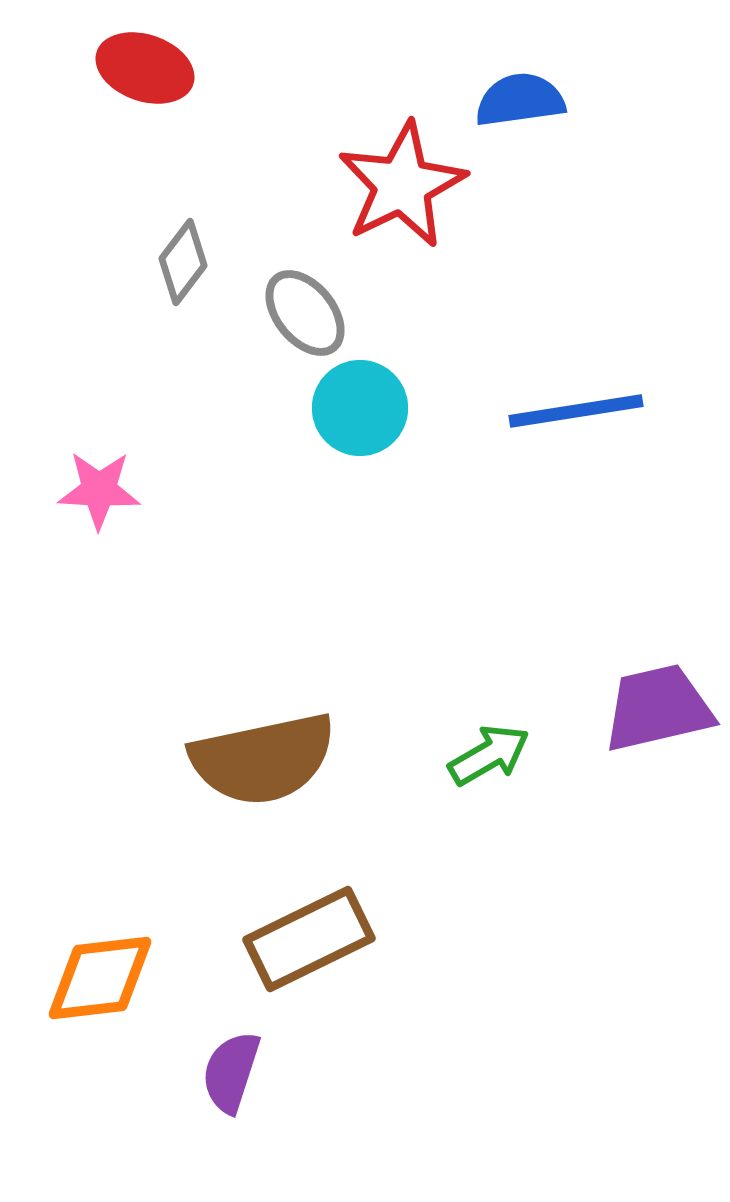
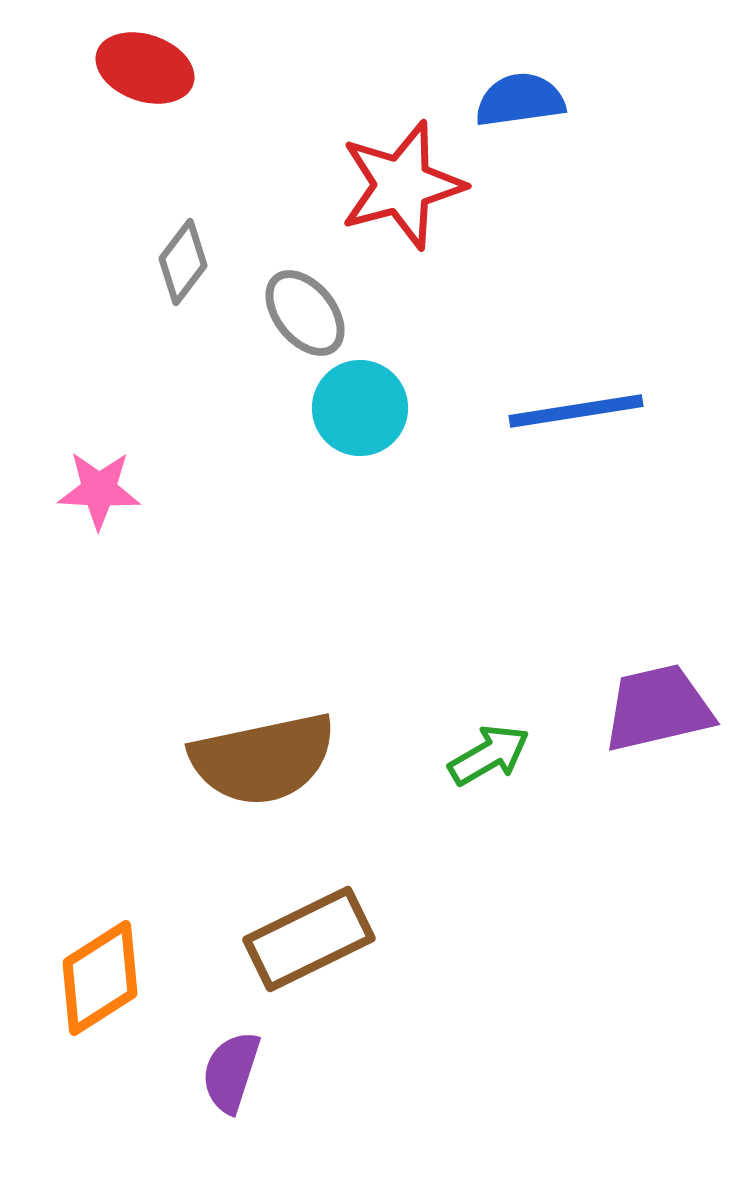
red star: rotated 11 degrees clockwise
orange diamond: rotated 26 degrees counterclockwise
